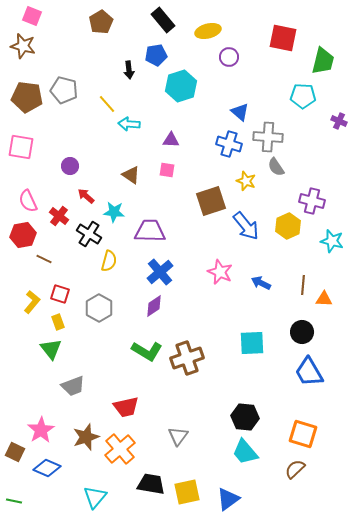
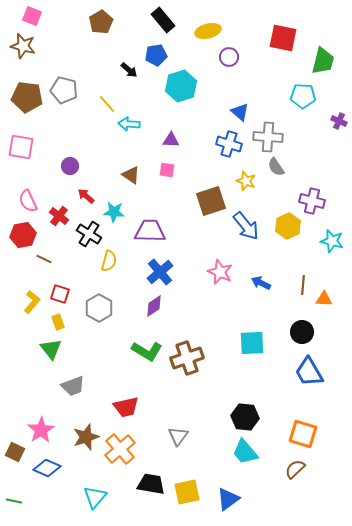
black arrow at (129, 70): rotated 42 degrees counterclockwise
